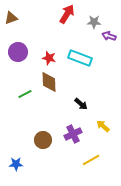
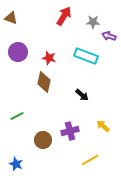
red arrow: moved 3 px left, 2 px down
brown triangle: rotated 40 degrees clockwise
gray star: moved 1 px left
cyan rectangle: moved 6 px right, 2 px up
brown diamond: moved 5 px left; rotated 15 degrees clockwise
green line: moved 8 px left, 22 px down
black arrow: moved 1 px right, 9 px up
purple cross: moved 3 px left, 3 px up; rotated 12 degrees clockwise
yellow line: moved 1 px left
blue star: rotated 24 degrees clockwise
